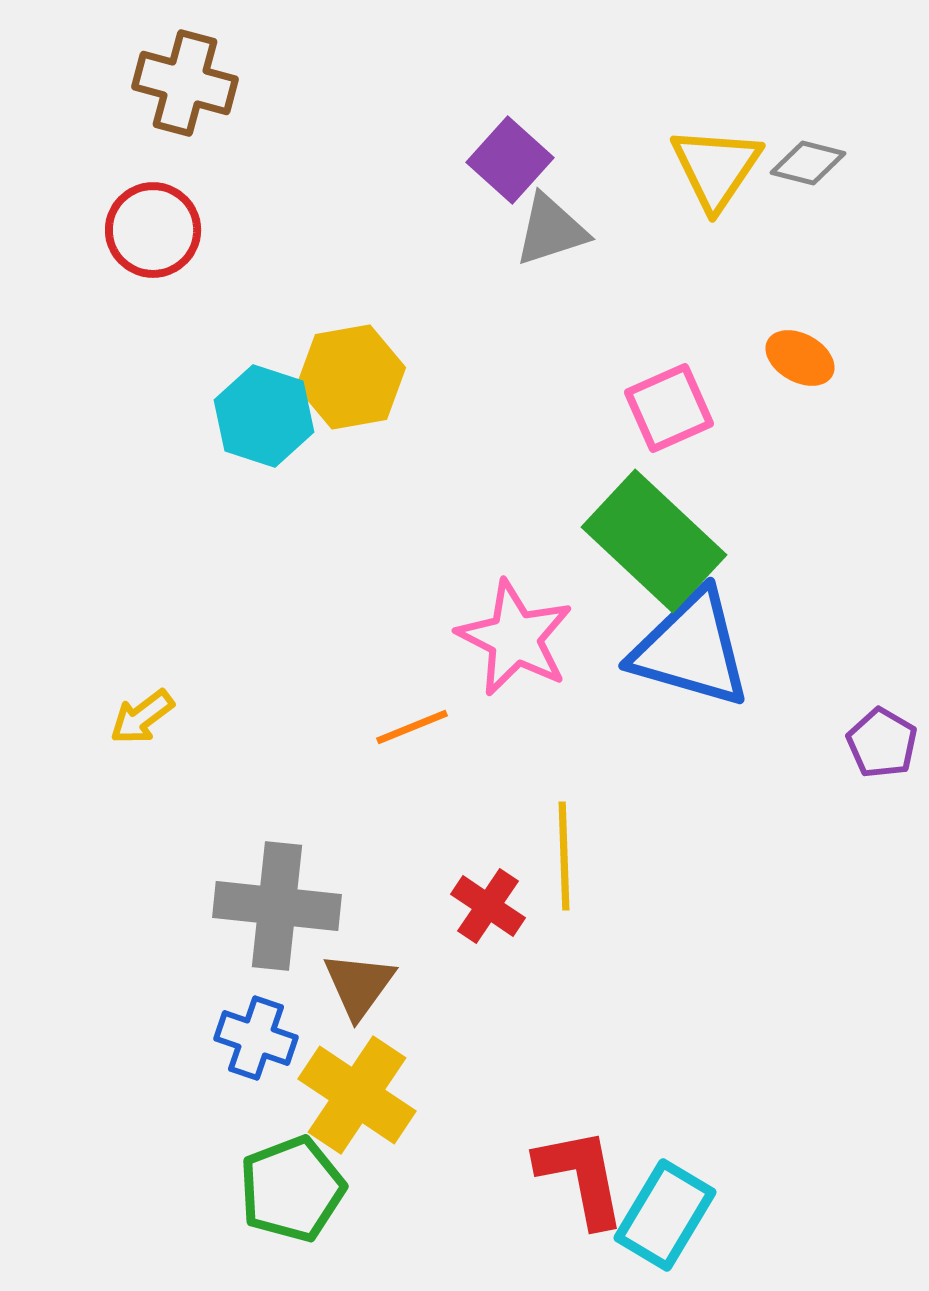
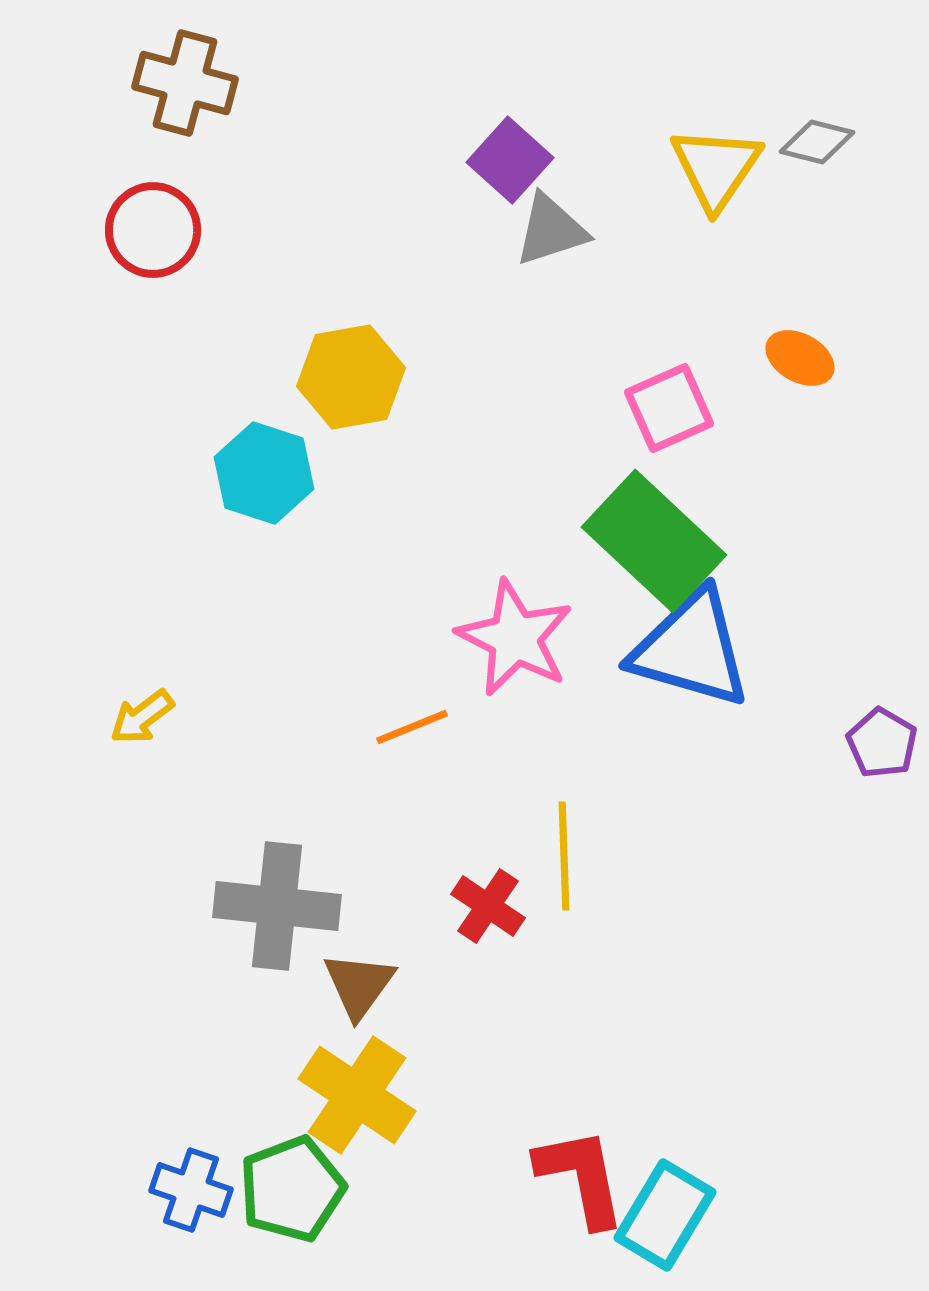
gray diamond: moved 9 px right, 21 px up
cyan hexagon: moved 57 px down
blue cross: moved 65 px left, 152 px down
